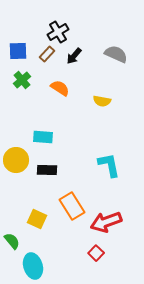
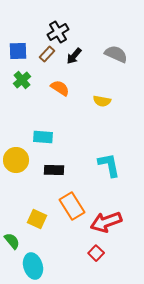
black rectangle: moved 7 px right
